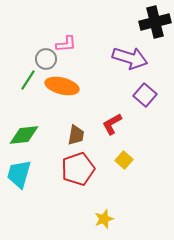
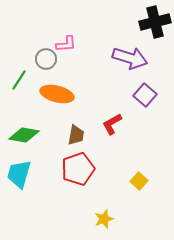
green line: moved 9 px left
orange ellipse: moved 5 px left, 8 px down
green diamond: rotated 16 degrees clockwise
yellow square: moved 15 px right, 21 px down
